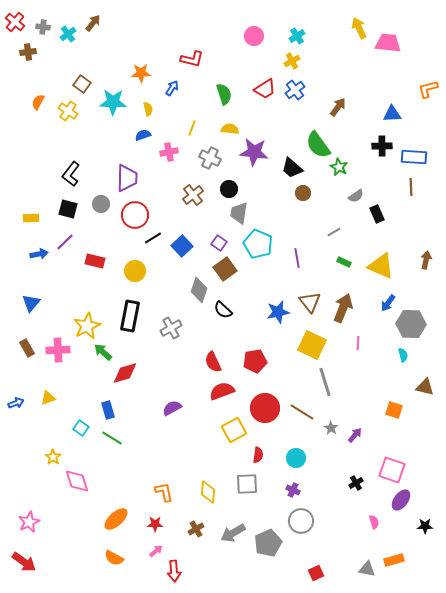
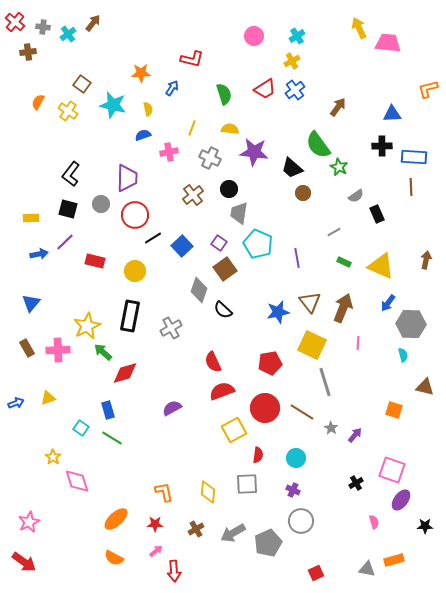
cyan star at (113, 102): moved 3 px down; rotated 12 degrees clockwise
red pentagon at (255, 361): moved 15 px right, 2 px down
